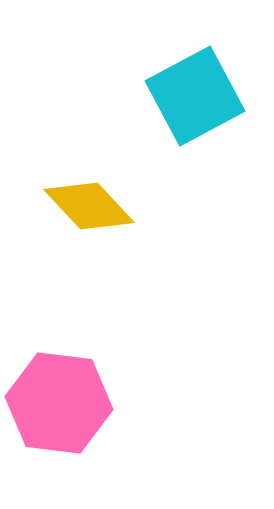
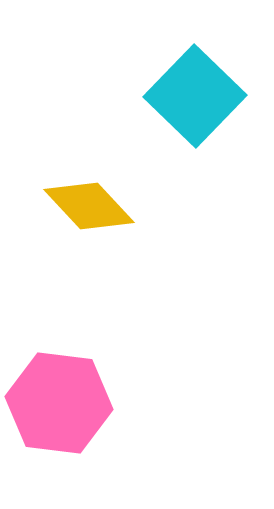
cyan square: rotated 18 degrees counterclockwise
